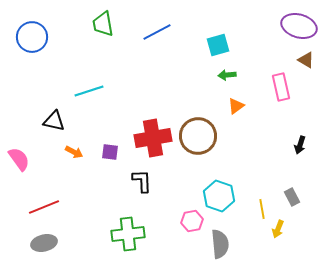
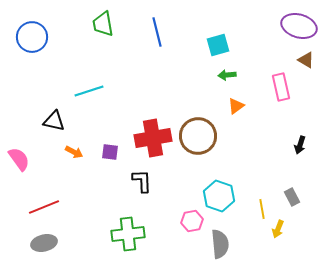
blue line: rotated 76 degrees counterclockwise
